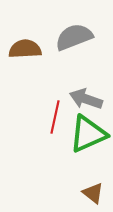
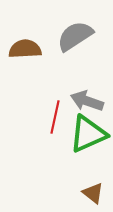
gray semicircle: moved 1 px right, 1 px up; rotated 12 degrees counterclockwise
gray arrow: moved 1 px right, 2 px down
